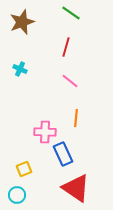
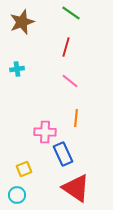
cyan cross: moved 3 px left; rotated 32 degrees counterclockwise
